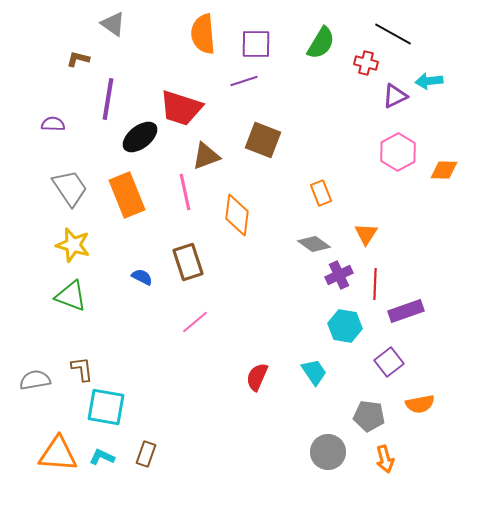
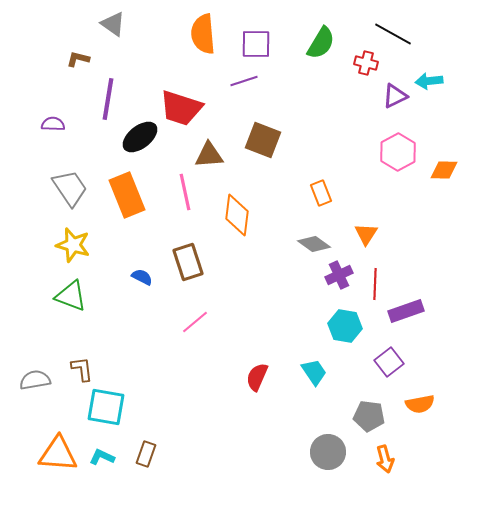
brown triangle at (206, 156): moved 3 px right, 1 px up; rotated 16 degrees clockwise
